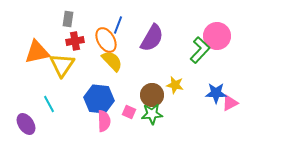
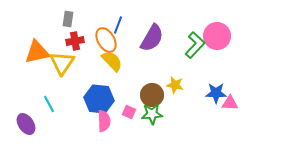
green L-shape: moved 5 px left, 5 px up
yellow triangle: moved 2 px up
pink triangle: rotated 30 degrees clockwise
